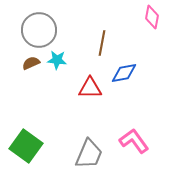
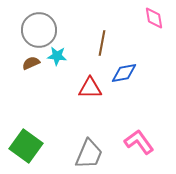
pink diamond: moved 2 px right, 1 px down; rotated 20 degrees counterclockwise
cyan star: moved 4 px up
pink L-shape: moved 5 px right, 1 px down
